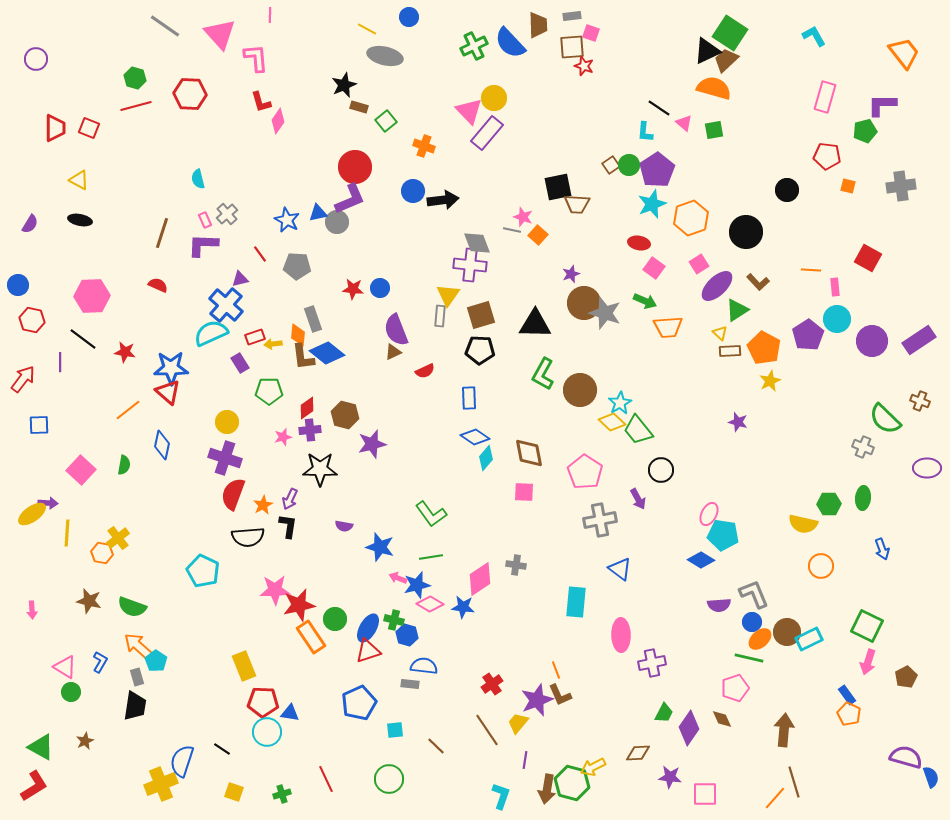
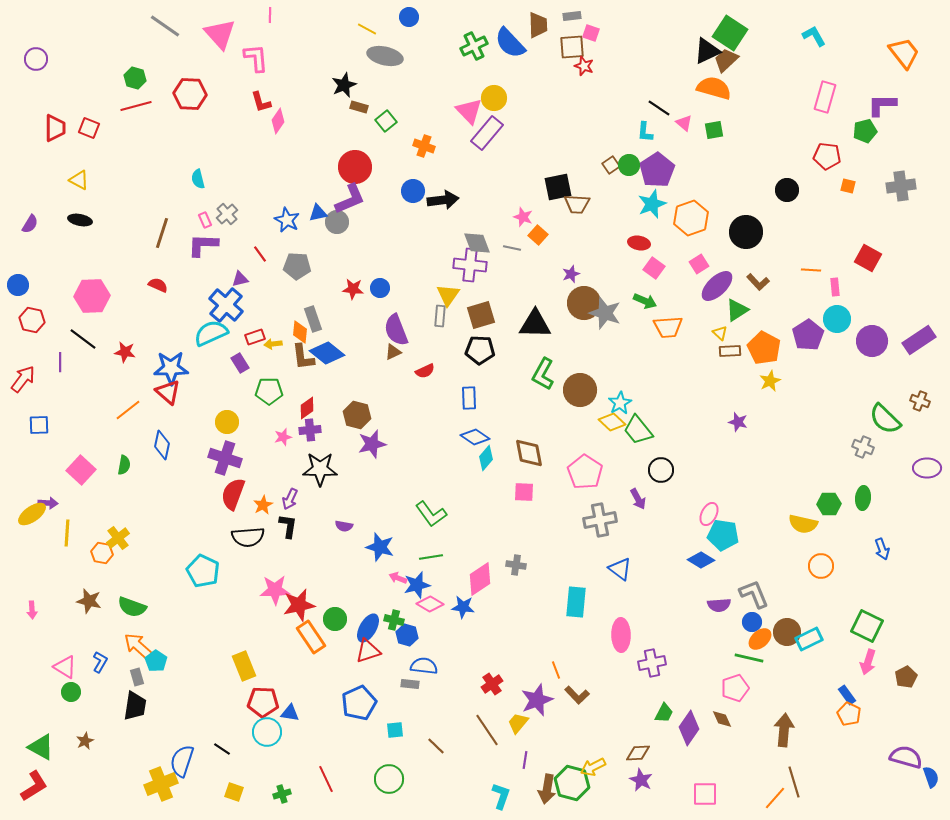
gray line at (512, 230): moved 18 px down
orange diamond at (298, 335): moved 2 px right, 3 px up
brown hexagon at (345, 415): moved 12 px right
brown L-shape at (560, 695): moved 17 px right; rotated 20 degrees counterclockwise
purple star at (670, 777): moved 29 px left, 3 px down; rotated 20 degrees clockwise
